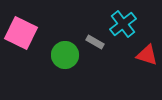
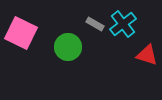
gray rectangle: moved 18 px up
green circle: moved 3 px right, 8 px up
